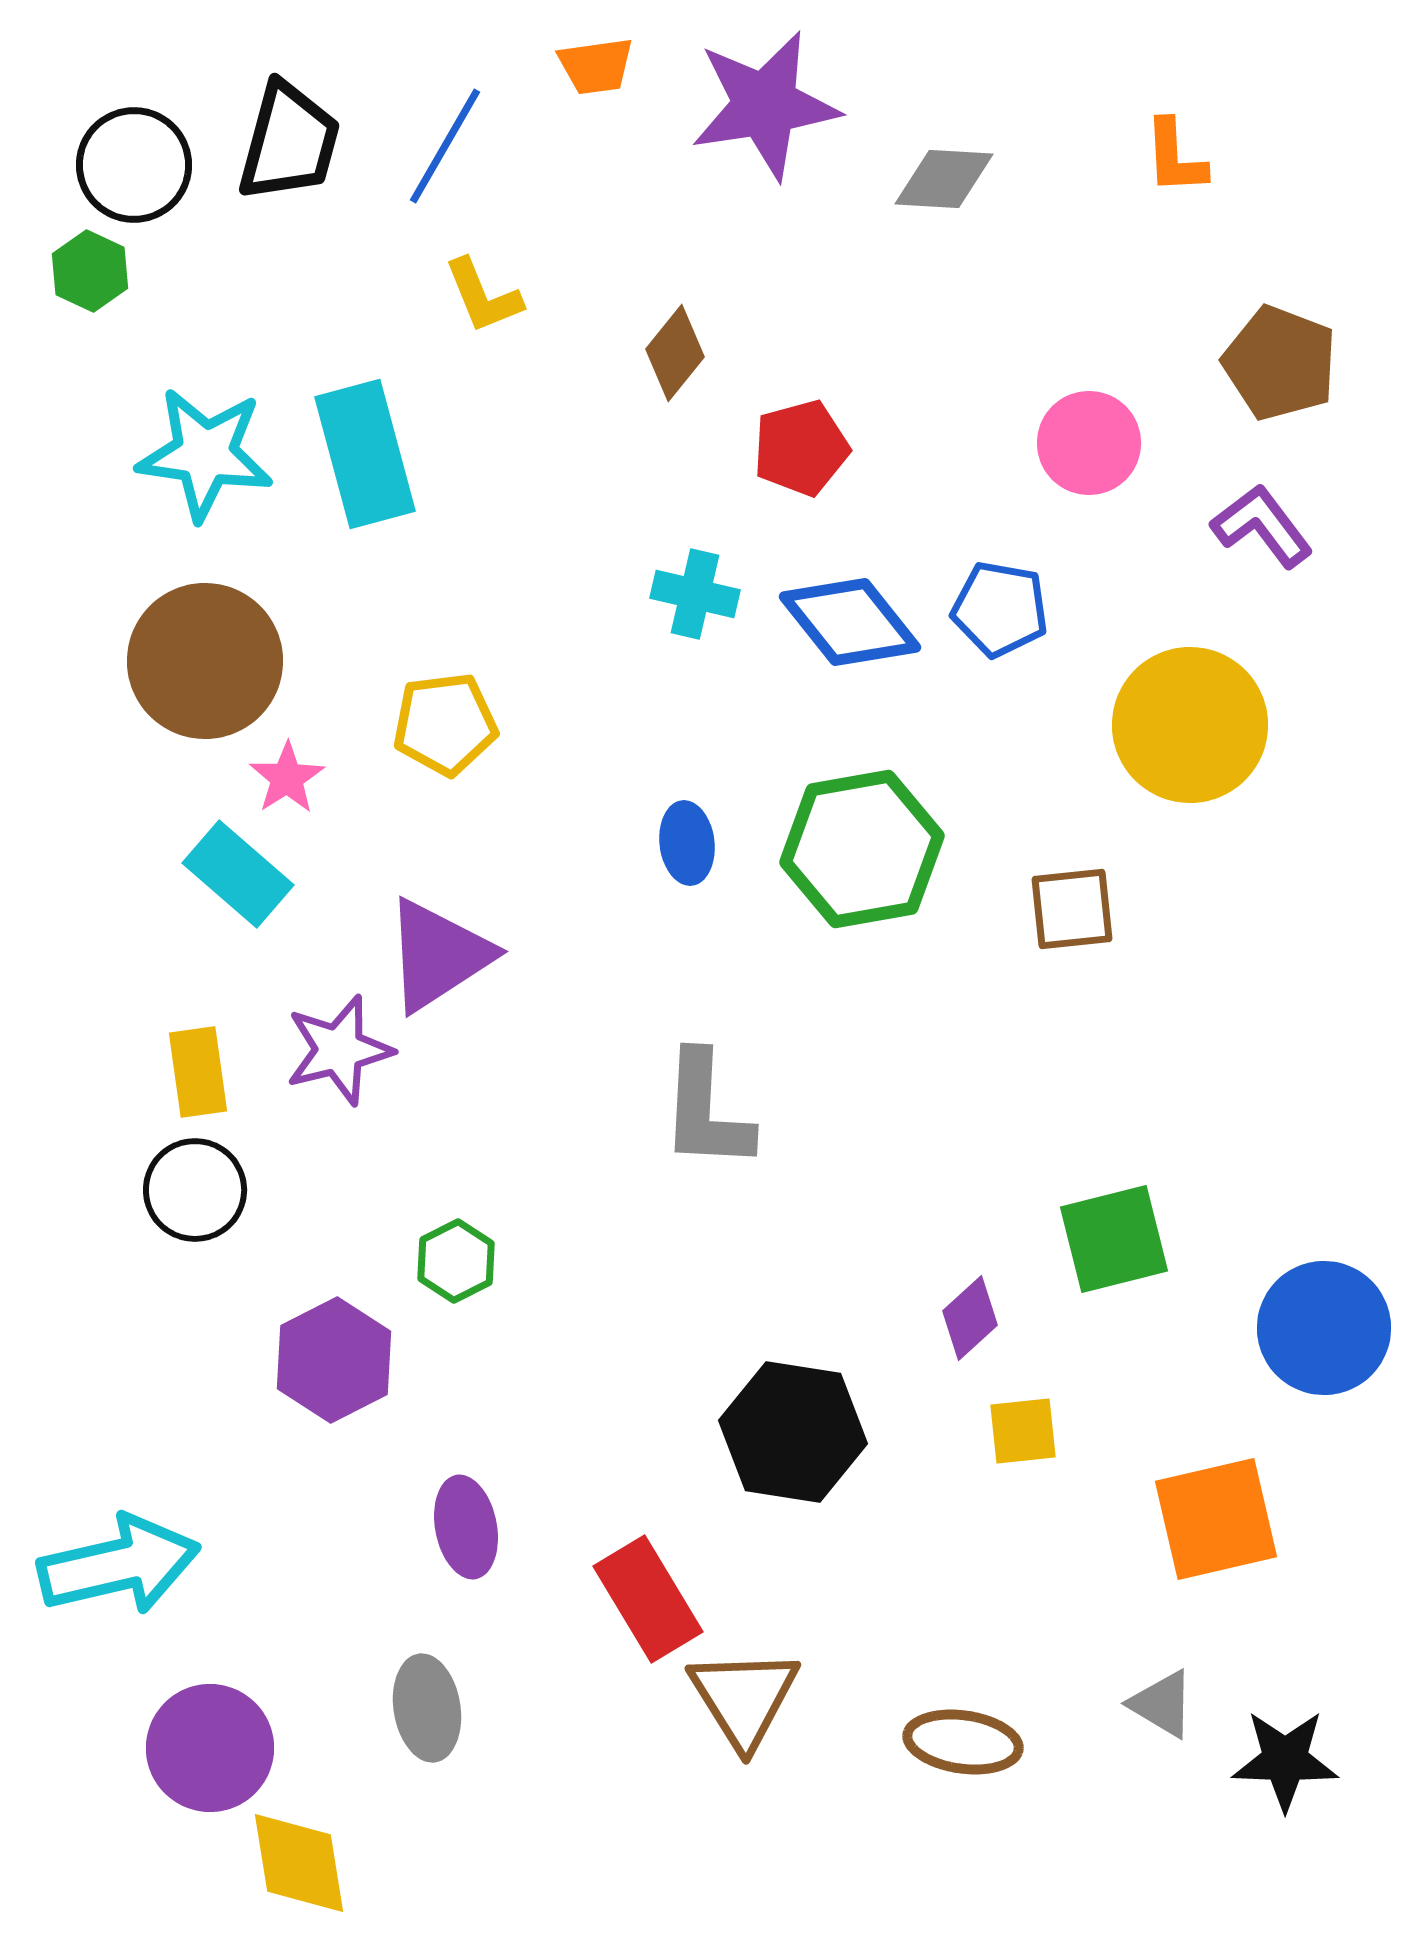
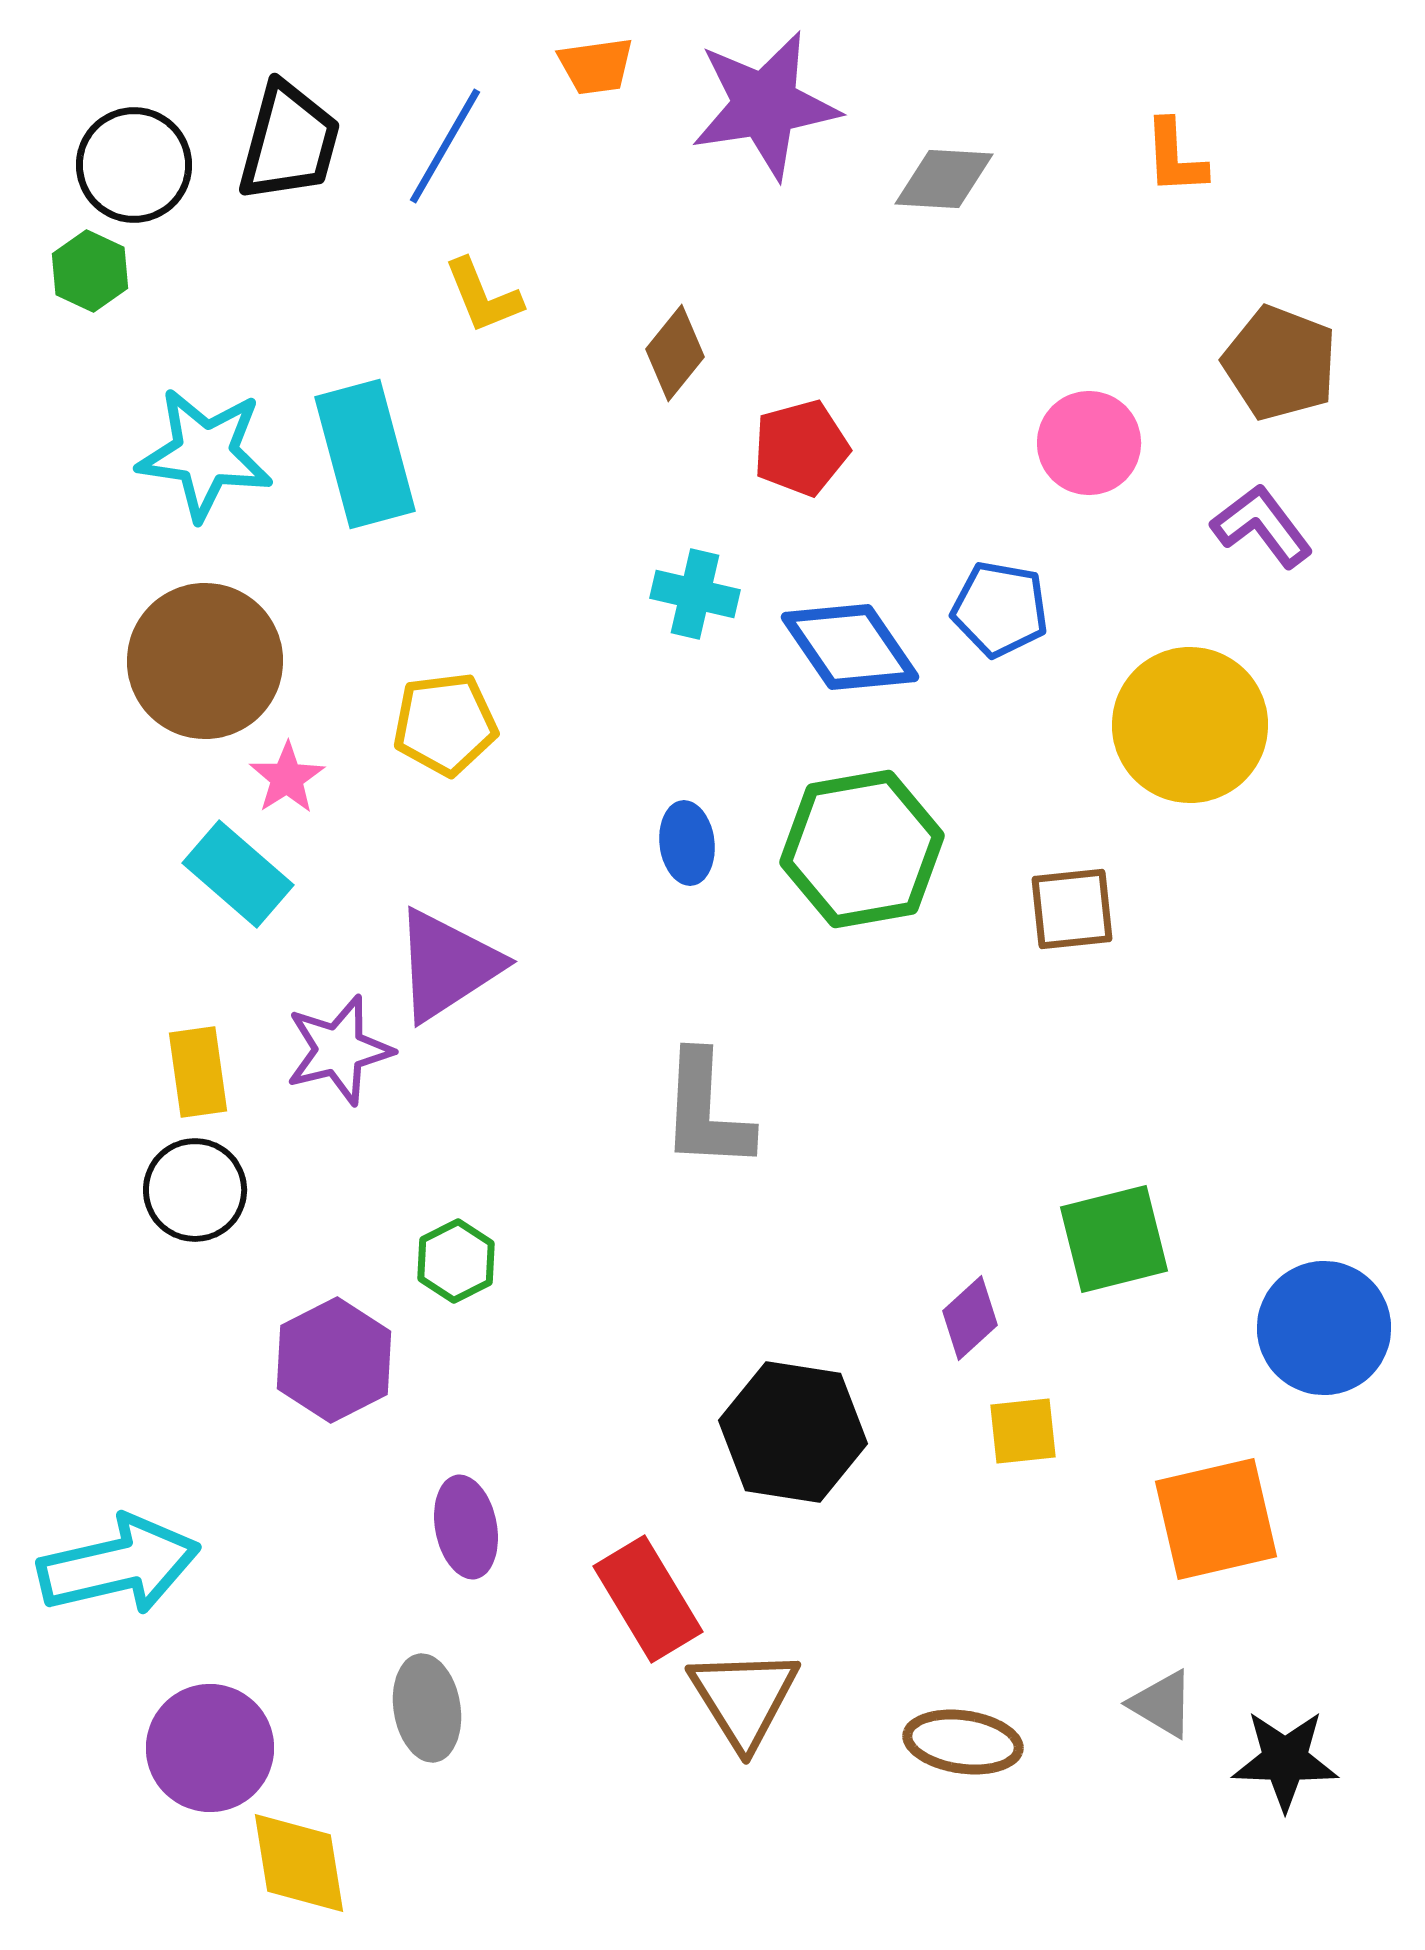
blue diamond at (850, 622): moved 25 px down; rotated 4 degrees clockwise
purple triangle at (438, 955): moved 9 px right, 10 px down
